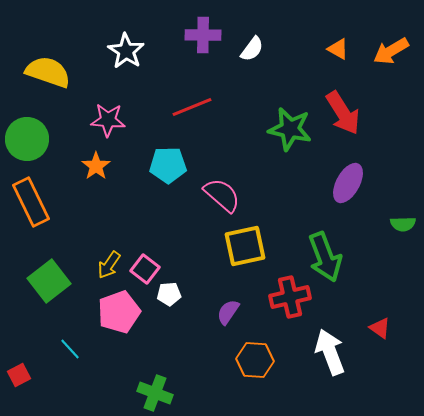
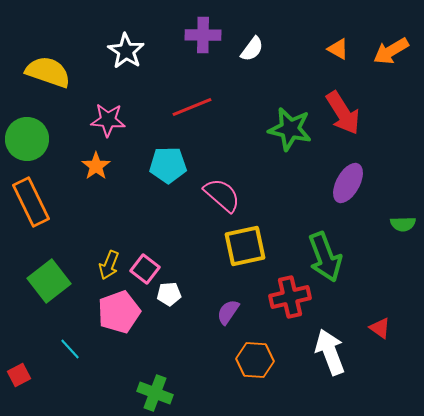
yellow arrow: rotated 12 degrees counterclockwise
